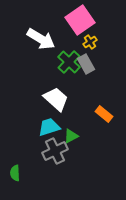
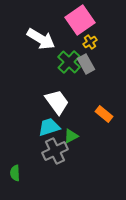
white trapezoid: moved 1 px right, 3 px down; rotated 12 degrees clockwise
